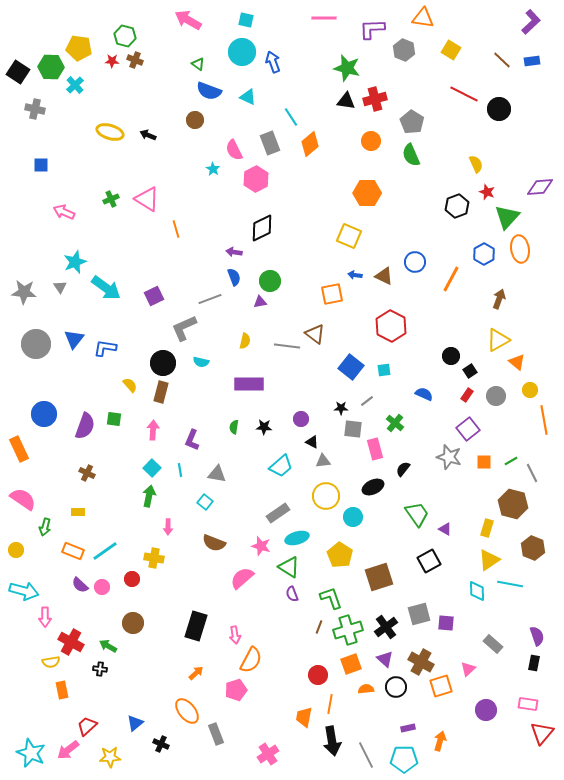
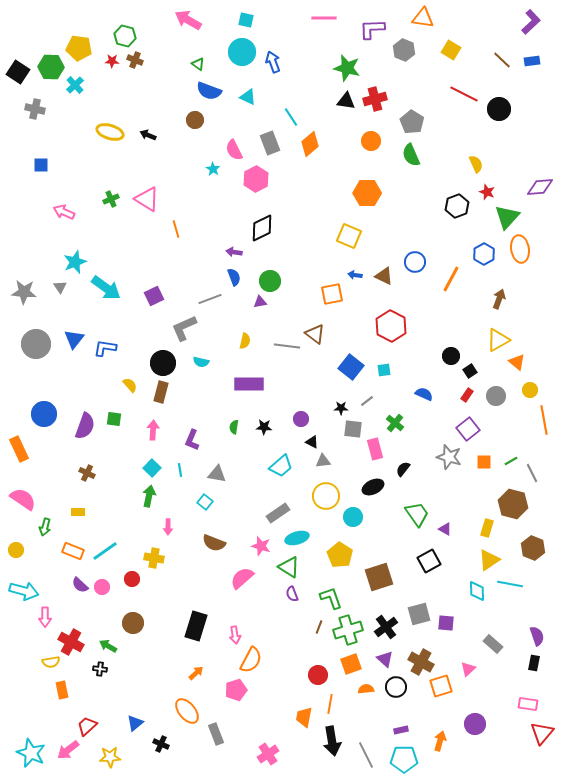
purple circle at (486, 710): moved 11 px left, 14 px down
purple rectangle at (408, 728): moved 7 px left, 2 px down
